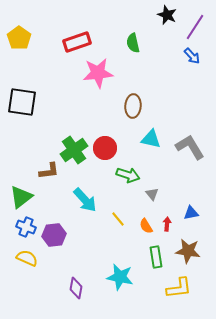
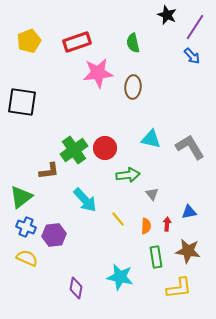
yellow pentagon: moved 10 px right, 3 px down; rotated 15 degrees clockwise
brown ellipse: moved 19 px up
green arrow: rotated 25 degrees counterclockwise
blue triangle: moved 2 px left, 1 px up
orange semicircle: rotated 147 degrees counterclockwise
